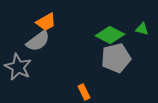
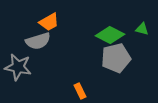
orange trapezoid: moved 3 px right
gray semicircle: rotated 20 degrees clockwise
gray star: rotated 16 degrees counterclockwise
orange rectangle: moved 4 px left, 1 px up
